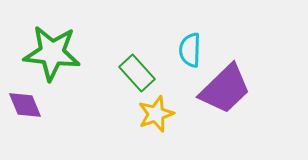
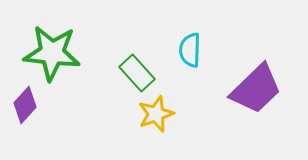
purple trapezoid: moved 31 px right
purple diamond: rotated 66 degrees clockwise
